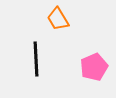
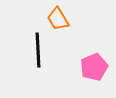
black line: moved 2 px right, 9 px up
